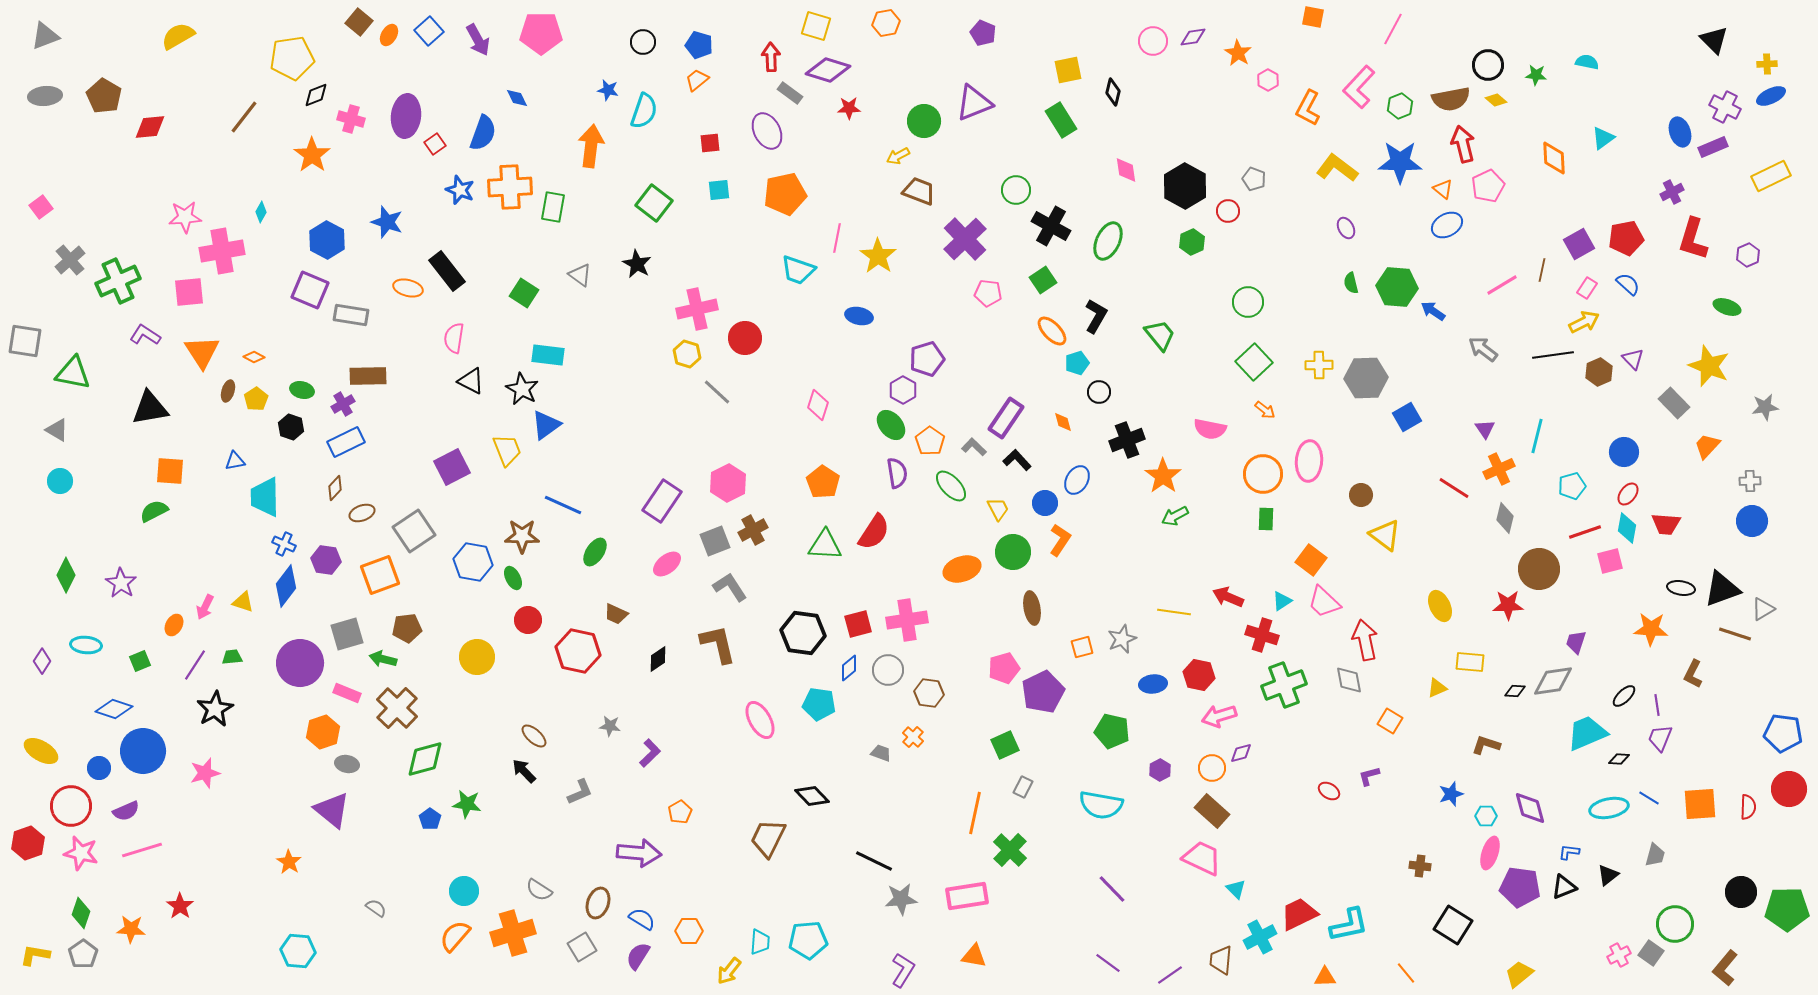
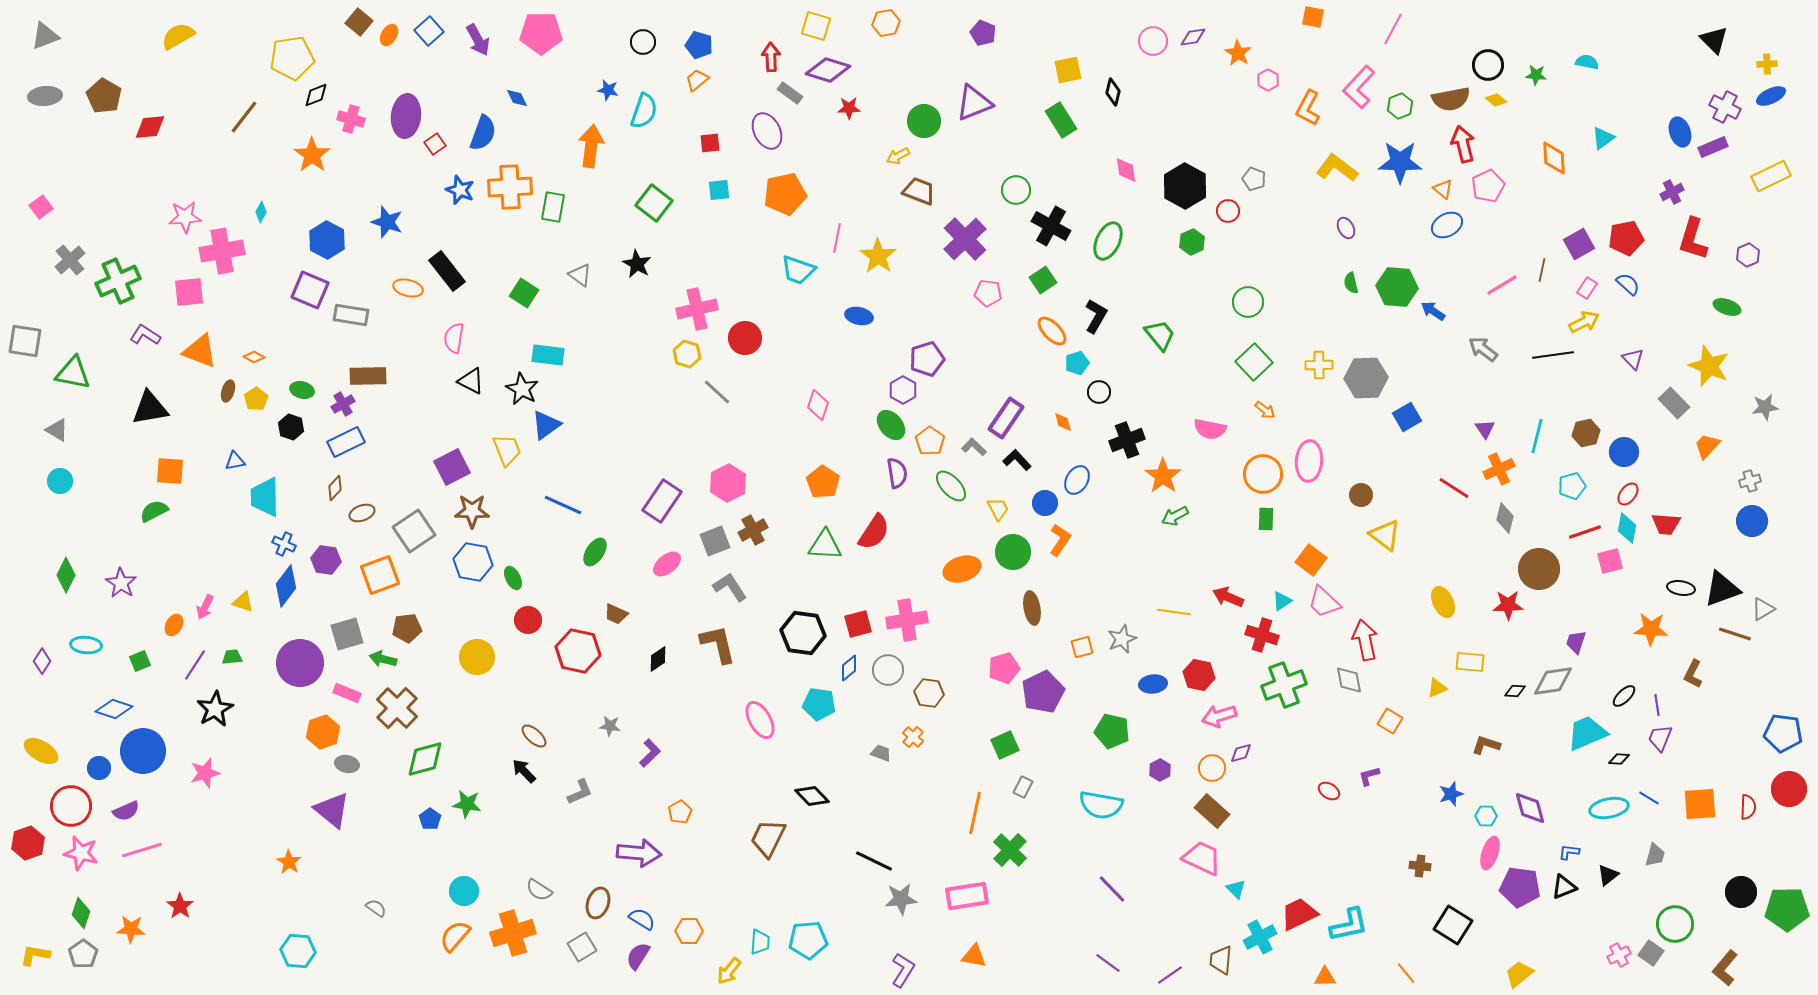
orange triangle at (202, 352): moved 2 px left, 1 px up; rotated 36 degrees counterclockwise
brown hexagon at (1599, 372): moved 13 px left, 61 px down; rotated 12 degrees clockwise
gray cross at (1750, 481): rotated 15 degrees counterclockwise
brown star at (522, 536): moved 50 px left, 25 px up
yellow ellipse at (1440, 606): moved 3 px right, 4 px up
